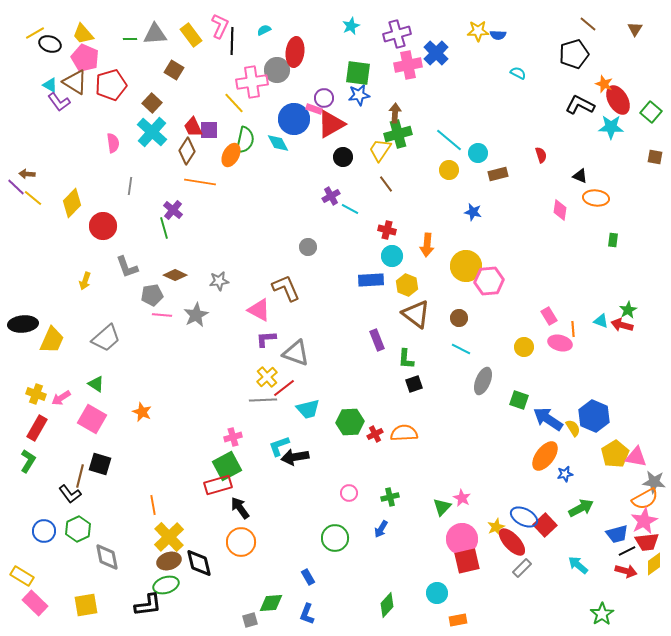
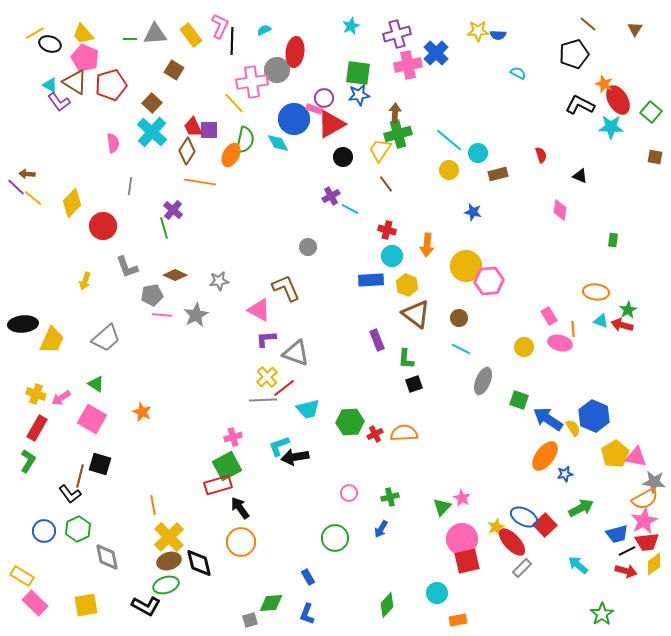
orange ellipse at (596, 198): moved 94 px down
black L-shape at (148, 605): moved 2 px left, 1 px down; rotated 36 degrees clockwise
